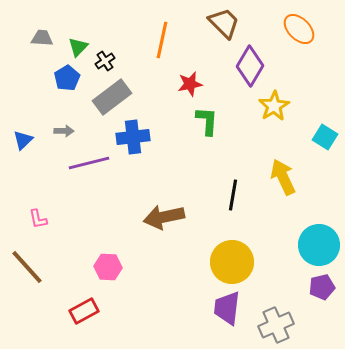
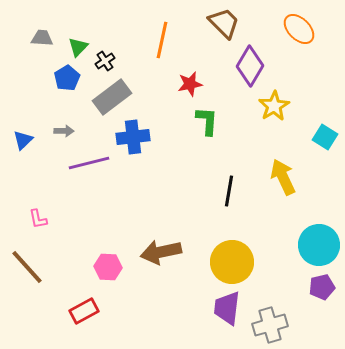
black line: moved 4 px left, 4 px up
brown arrow: moved 3 px left, 35 px down
gray cross: moved 6 px left; rotated 8 degrees clockwise
